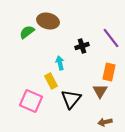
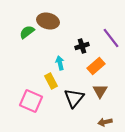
orange rectangle: moved 13 px left, 6 px up; rotated 36 degrees clockwise
black triangle: moved 3 px right, 1 px up
